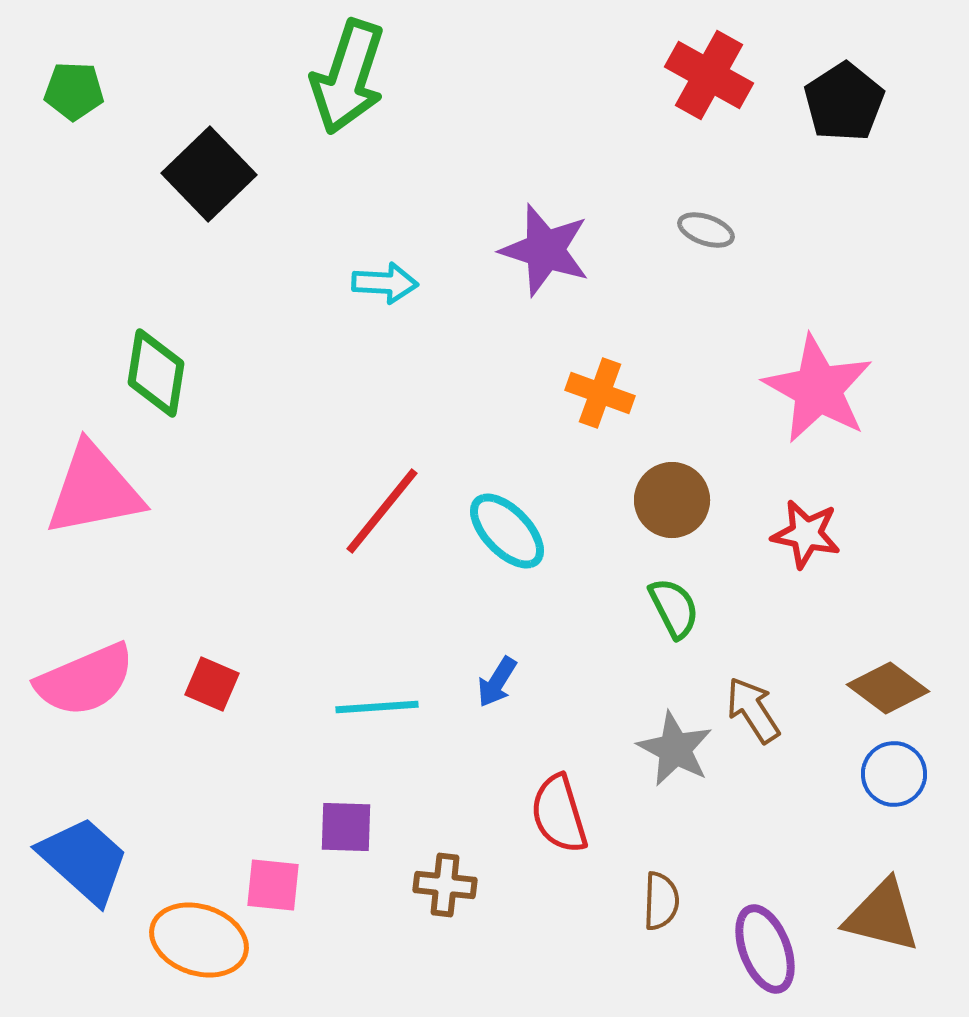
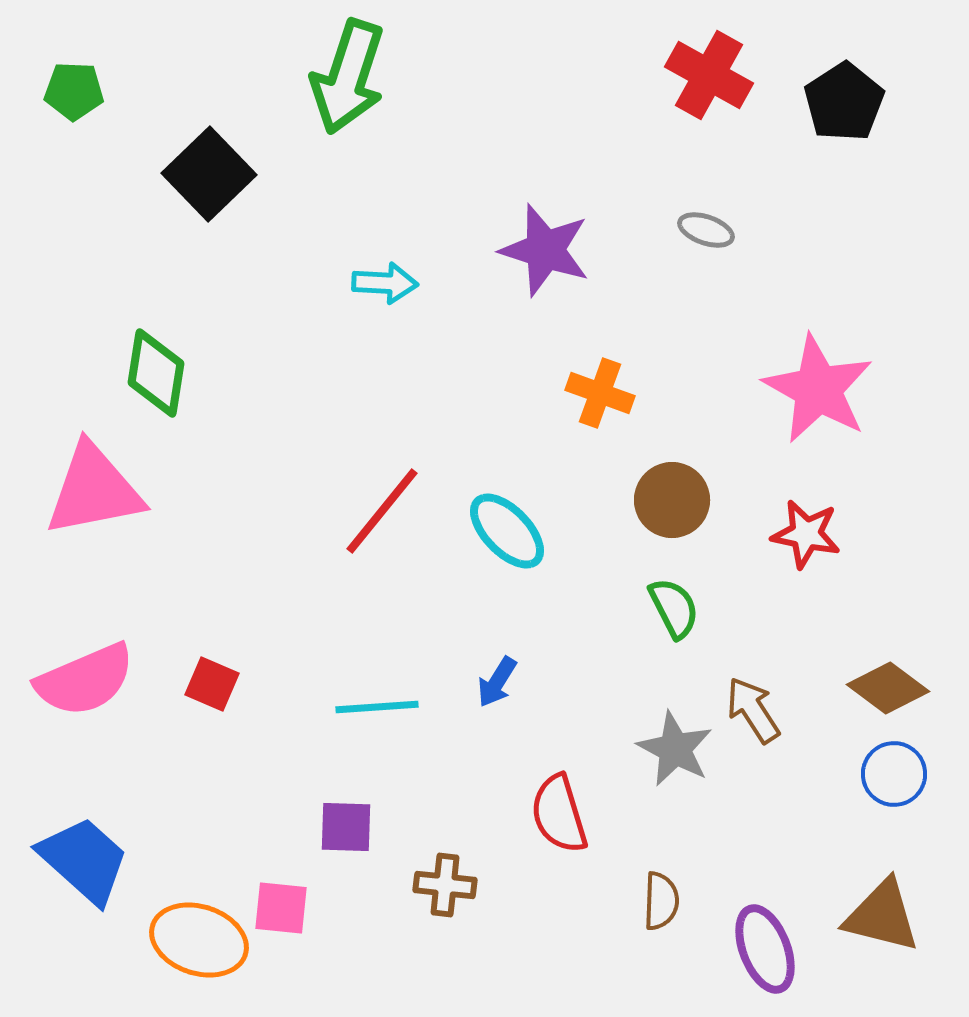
pink square: moved 8 px right, 23 px down
